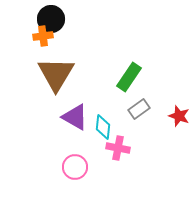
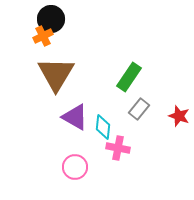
orange cross: rotated 18 degrees counterclockwise
gray rectangle: rotated 15 degrees counterclockwise
